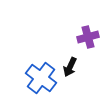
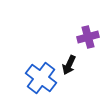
black arrow: moved 1 px left, 2 px up
